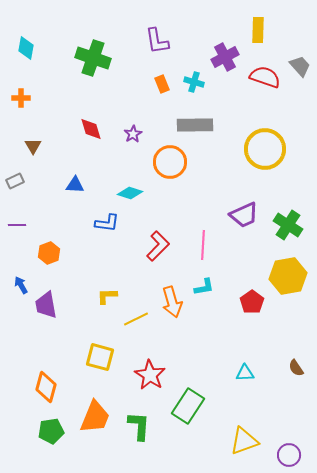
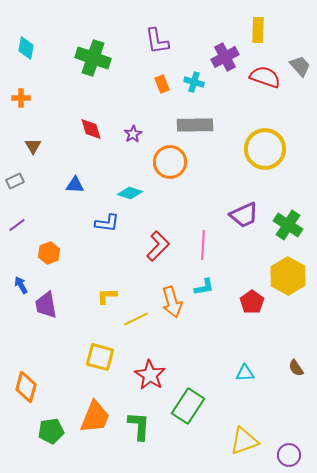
purple line at (17, 225): rotated 36 degrees counterclockwise
yellow hexagon at (288, 276): rotated 21 degrees counterclockwise
orange diamond at (46, 387): moved 20 px left
